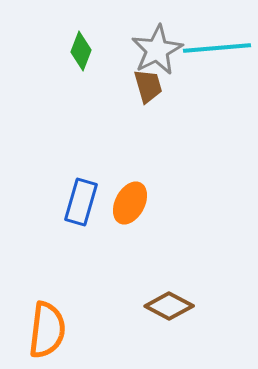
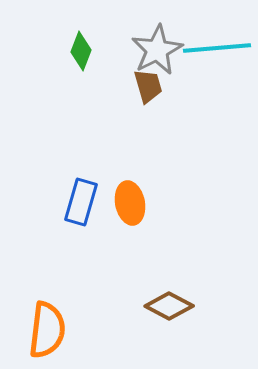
orange ellipse: rotated 39 degrees counterclockwise
